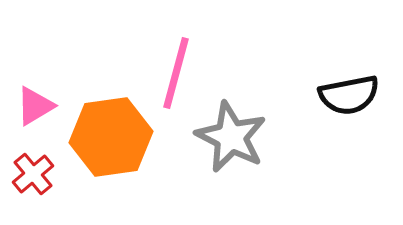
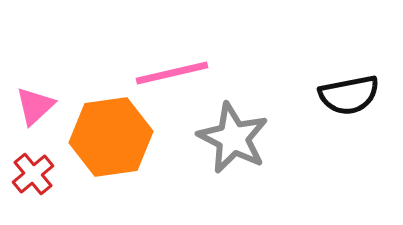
pink line: moved 4 px left; rotated 62 degrees clockwise
pink triangle: rotated 12 degrees counterclockwise
gray star: moved 2 px right, 1 px down
